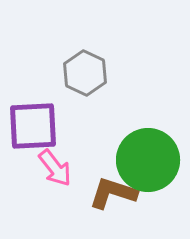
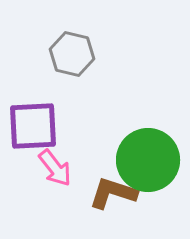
gray hexagon: moved 13 px left, 19 px up; rotated 12 degrees counterclockwise
